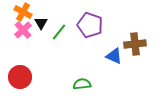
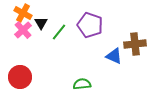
orange cross: moved 1 px down
